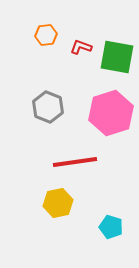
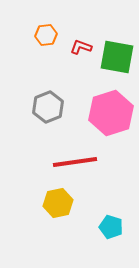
gray hexagon: rotated 16 degrees clockwise
